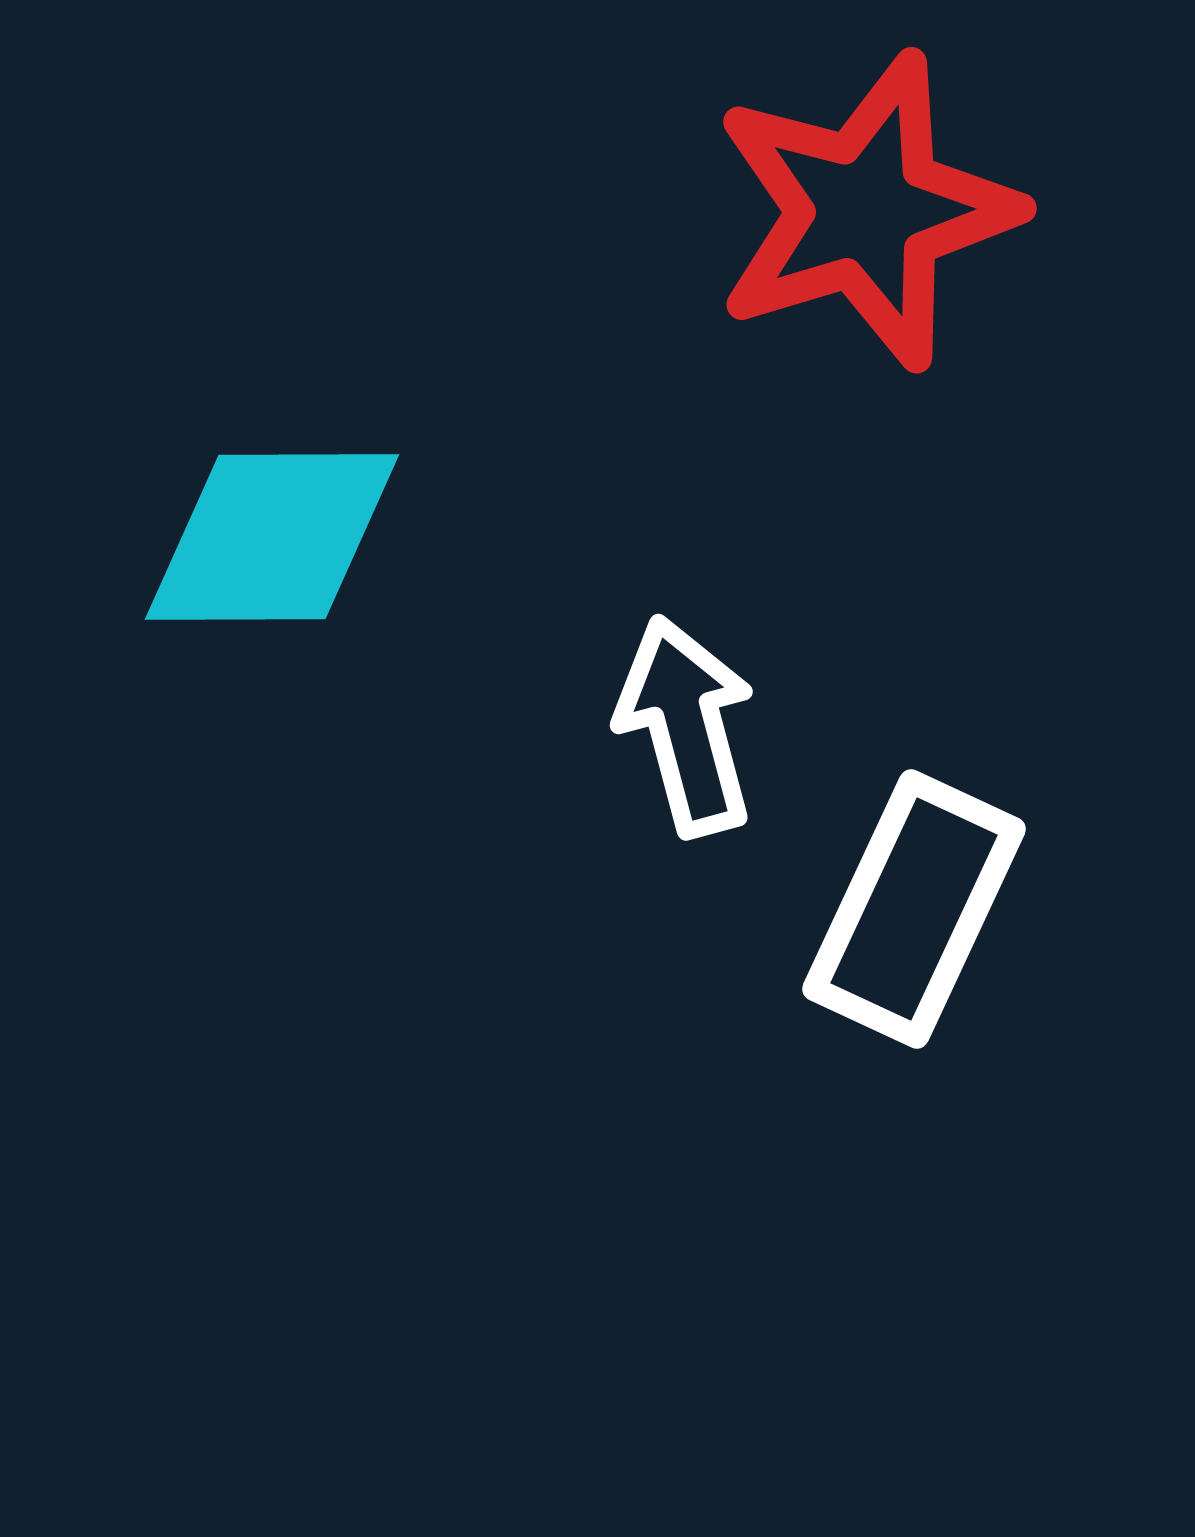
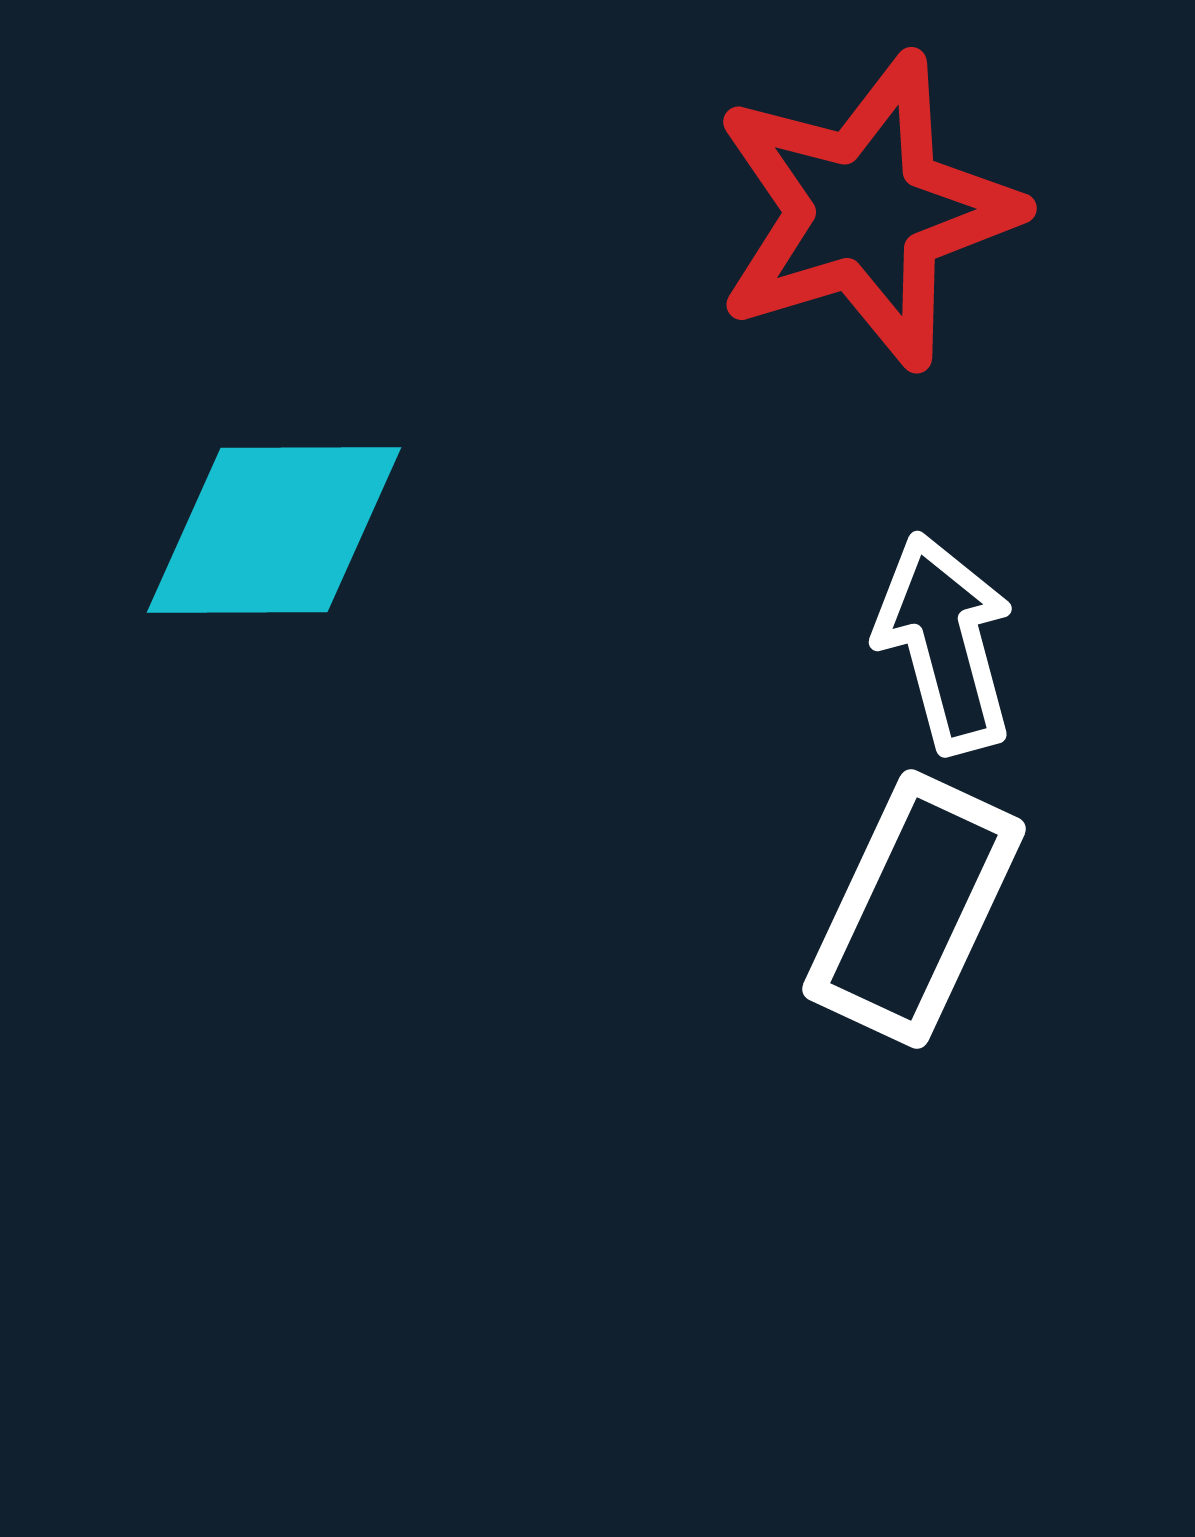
cyan diamond: moved 2 px right, 7 px up
white arrow: moved 259 px right, 83 px up
